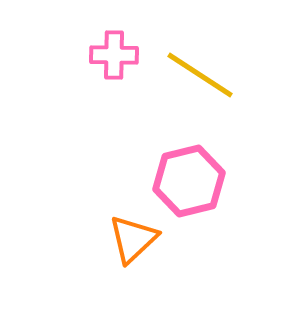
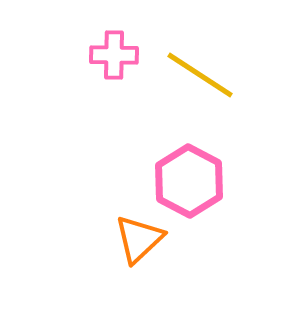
pink hexagon: rotated 18 degrees counterclockwise
orange triangle: moved 6 px right
